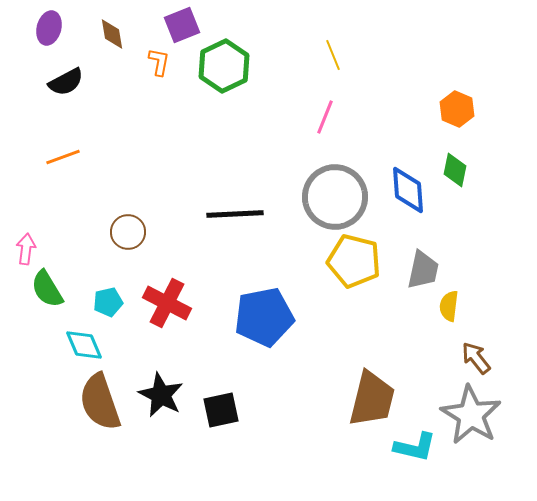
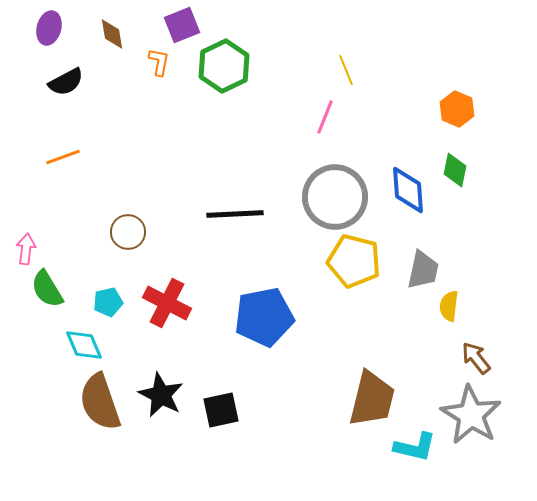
yellow line: moved 13 px right, 15 px down
